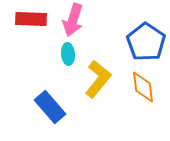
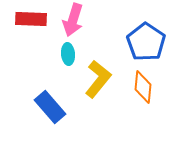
orange diamond: rotated 12 degrees clockwise
